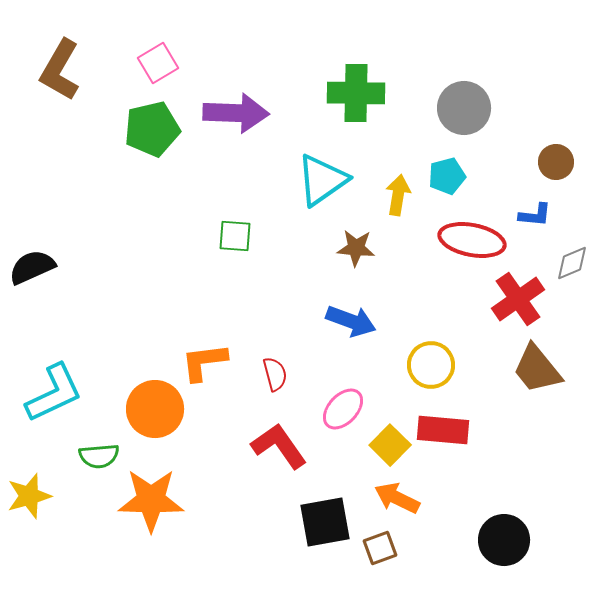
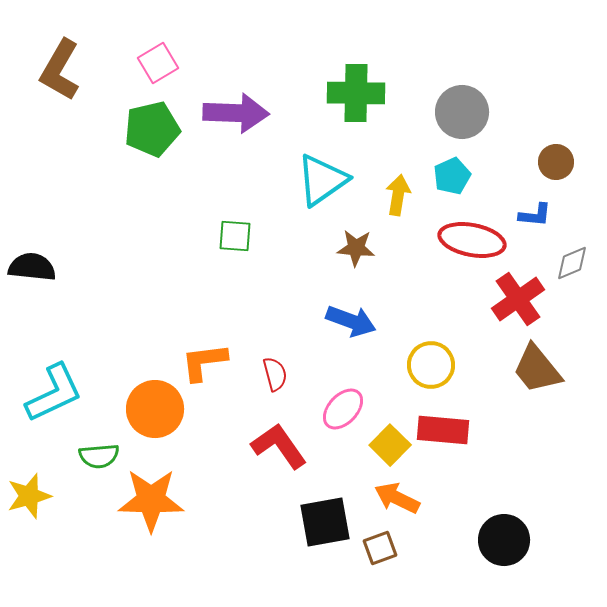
gray circle: moved 2 px left, 4 px down
cyan pentagon: moved 5 px right; rotated 9 degrees counterclockwise
black semicircle: rotated 30 degrees clockwise
